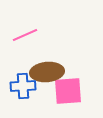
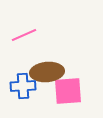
pink line: moved 1 px left
